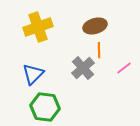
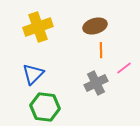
orange line: moved 2 px right
gray cross: moved 13 px right, 15 px down; rotated 15 degrees clockwise
